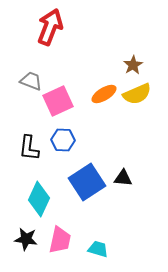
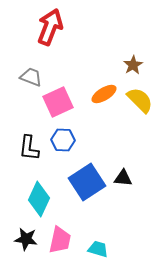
gray trapezoid: moved 4 px up
yellow semicircle: moved 3 px right, 6 px down; rotated 112 degrees counterclockwise
pink square: moved 1 px down
